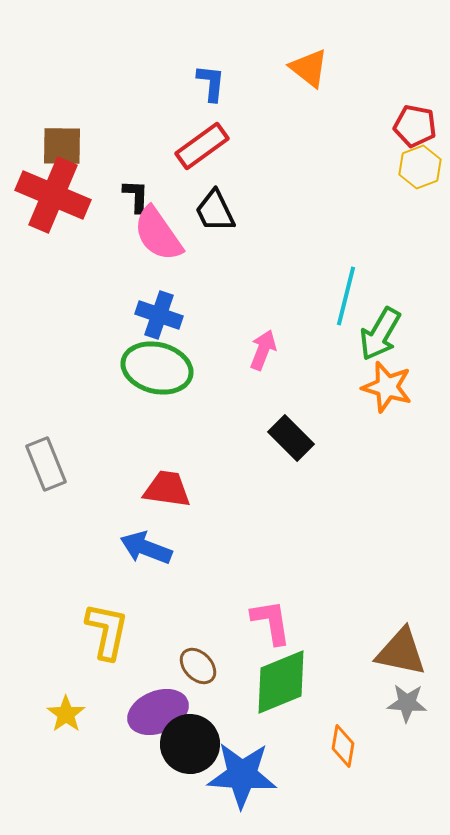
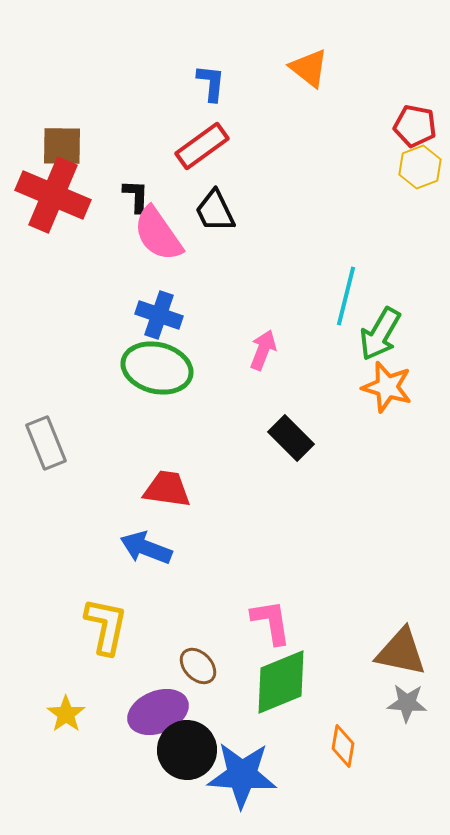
gray rectangle: moved 21 px up
yellow L-shape: moved 1 px left, 5 px up
black circle: moved 3 px left, 6 px down
